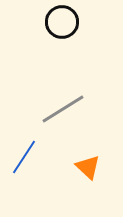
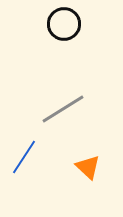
black circle: moved 2 px right, 2 px down
